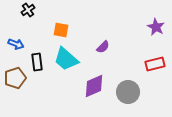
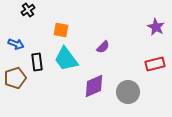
cyan trapezoid: rotated 12 degrees clockwise
